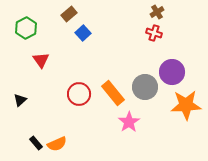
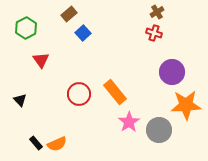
gray circle: moved 14 px right, 43 px down
orange rectangle: moved 2 px right, 1 px up
black triangle: rotated 32 degrees counterclockwise
